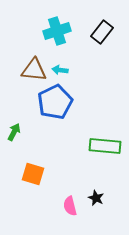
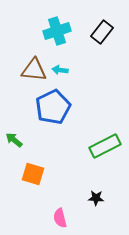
blue pentagon: moved 2 px left, 5 px down
green arrow: moved 8 px down; rotated 78 degrees counterclockwise
green rectangle: rotated 32 degrees counterclockwise
black star: rotated 21 degrees counterclockwise
pink semicircle: moved 10 px left, 12 px down
